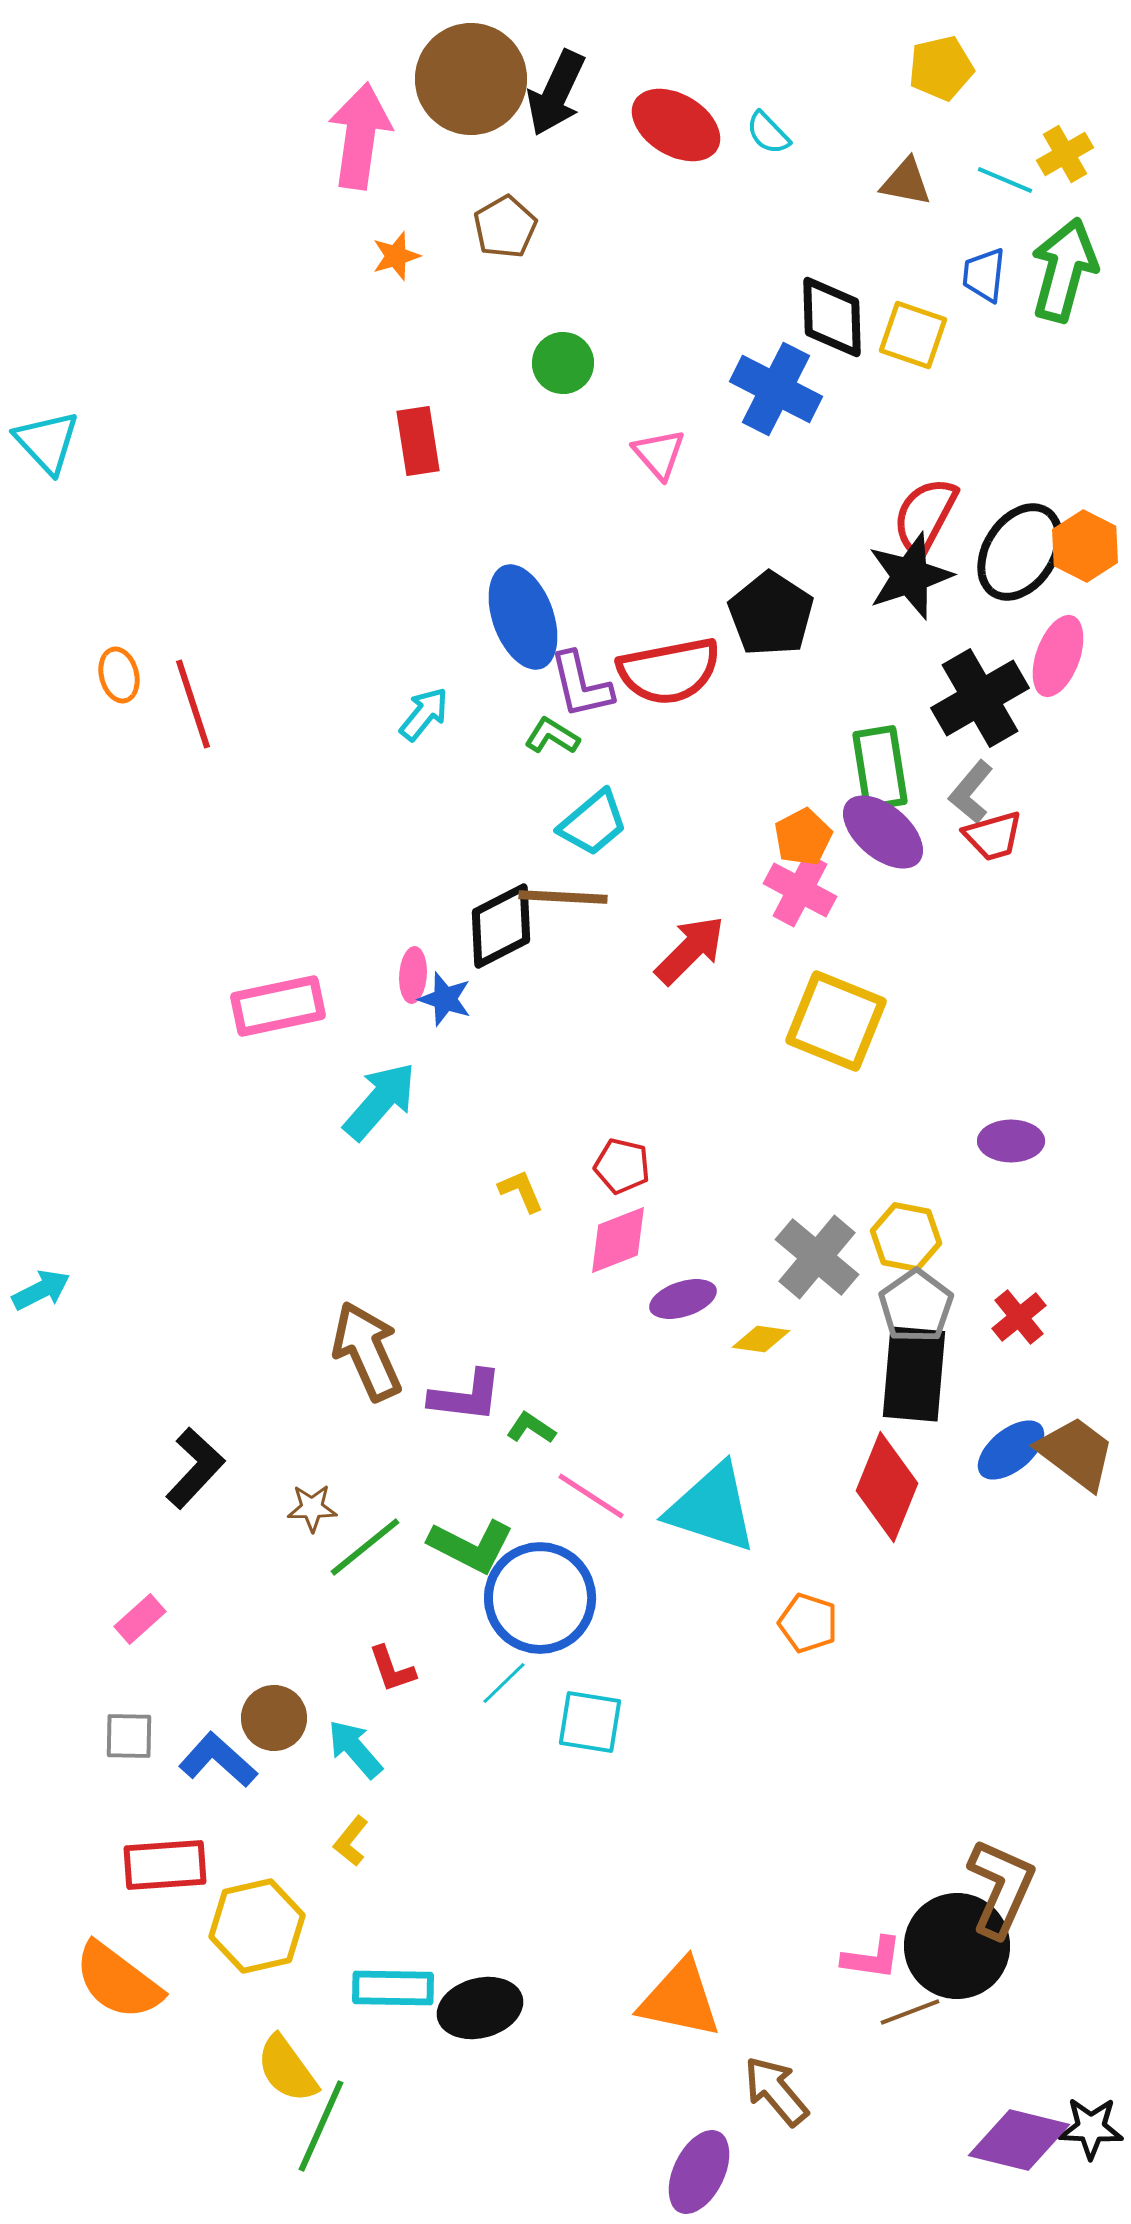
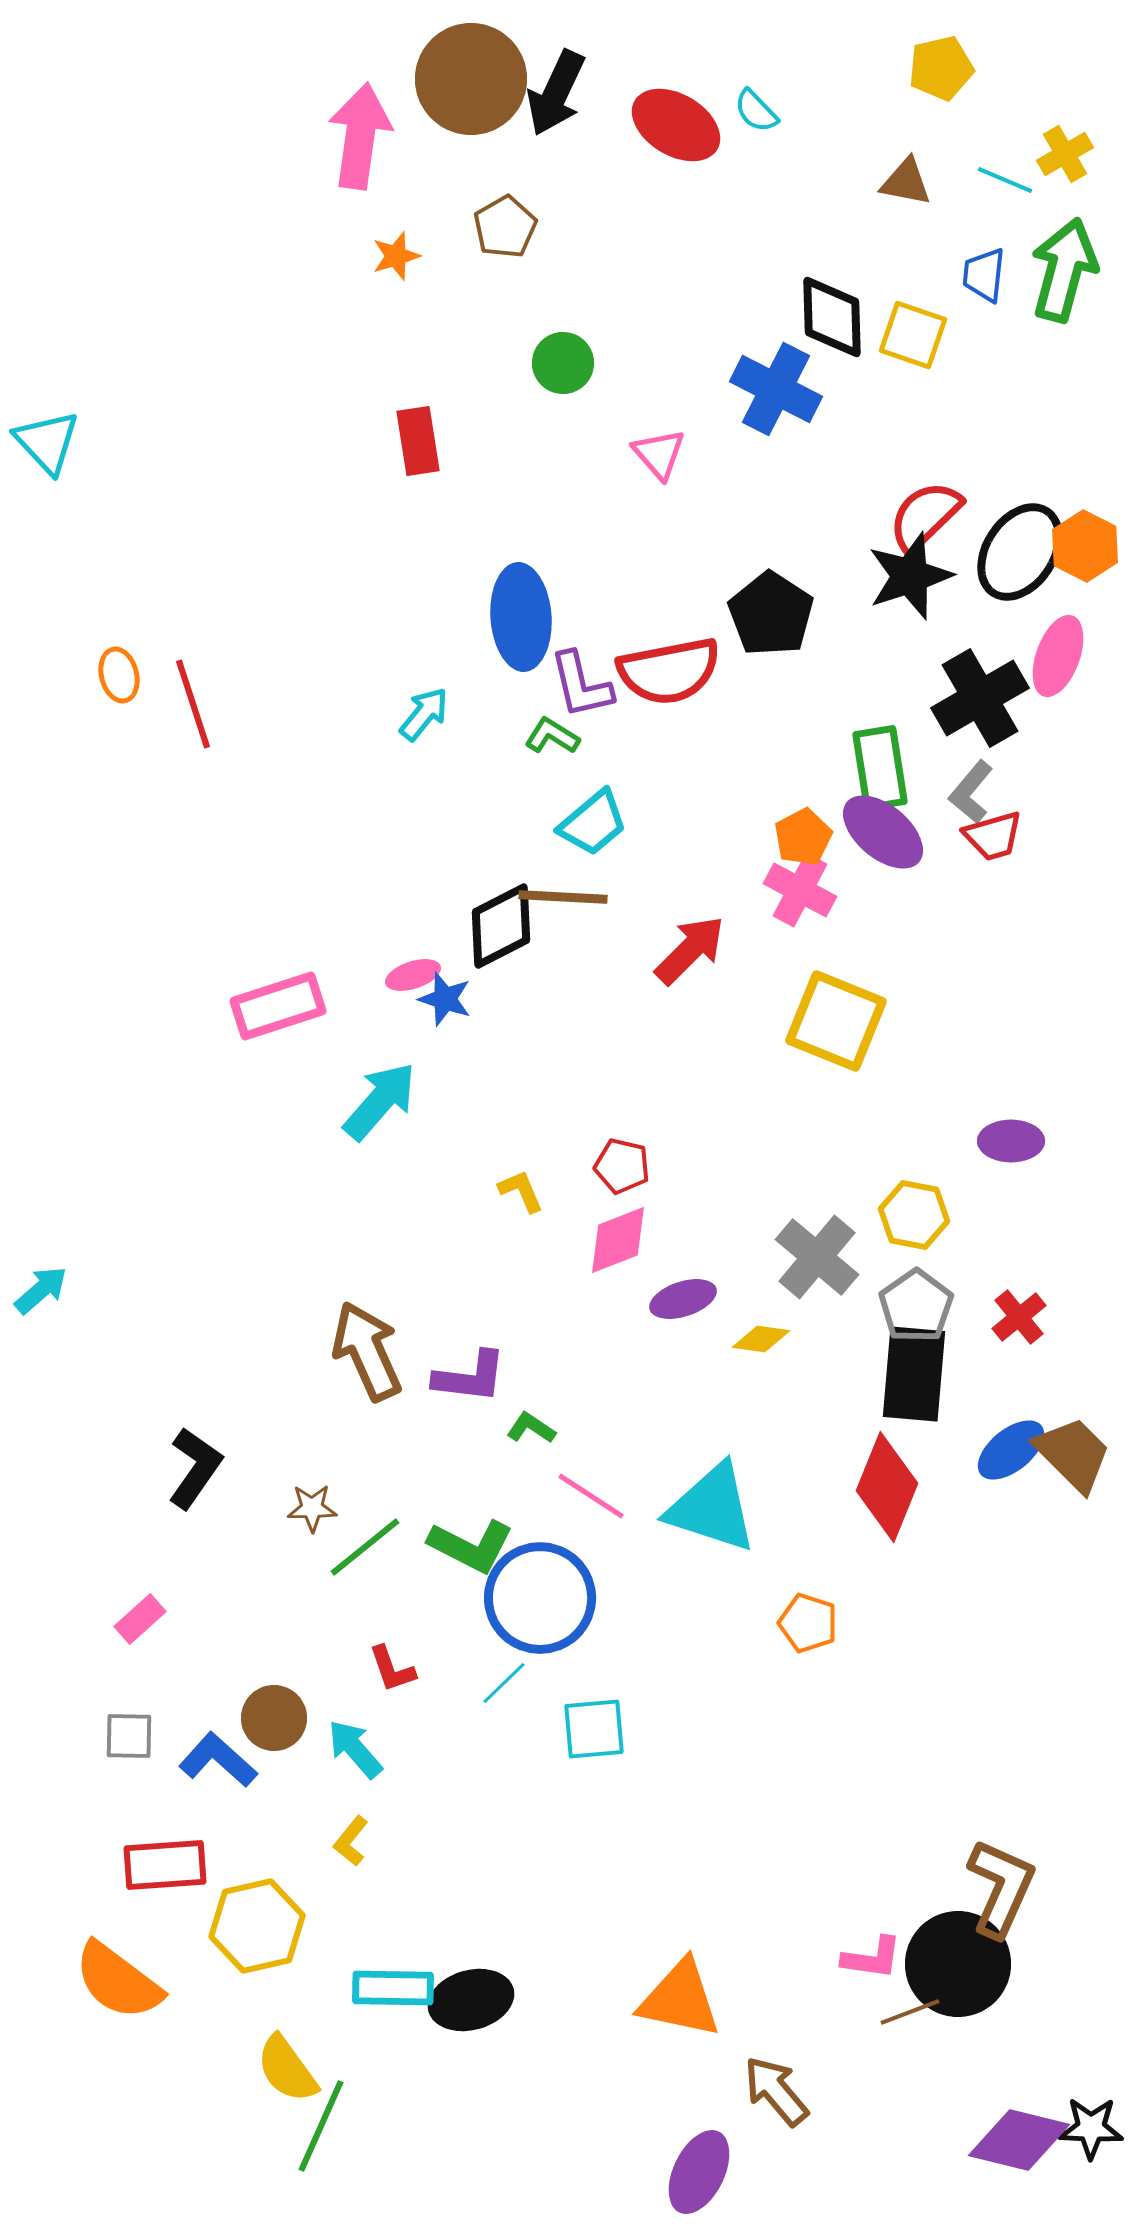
cyan semicircle at (768, 133): moved 12 px left, 22 px up
red semicircle at (925, 516): rotated 18 degrees clockwise
blue ellipse at (523, 617): moved 2 px left; rotated 16 degrees clockwise
pink ellipse at (413, 975): rotated 68 degrees clockwise
pink rectangle at (278, 1006): rotated 6 degrees counterclockwise
yellow hexagon at (906, 1237): moved 8 px right, 22 px up
cyan arrow at (41, 1290): rotated 14 degrees counterclockwise
purple L-shape at (466, 1396): moved 4 px right, 19 px up
brown trapezoid at (1076, 1453): moved 3 px left, 1 px down; rotated 8 degrees clockwise
black L-shape at (195, 1468): rotated 8 degrees counterclockwise
cyan square at (590, 1722): moved 4 px right, 7 px down; rotated 14 degrees counterclockwise
black circle at (957, 1946): moved 1 px right, 18 px down
black ellipse at (480, 2008): moved 9 px left, 8 px up
